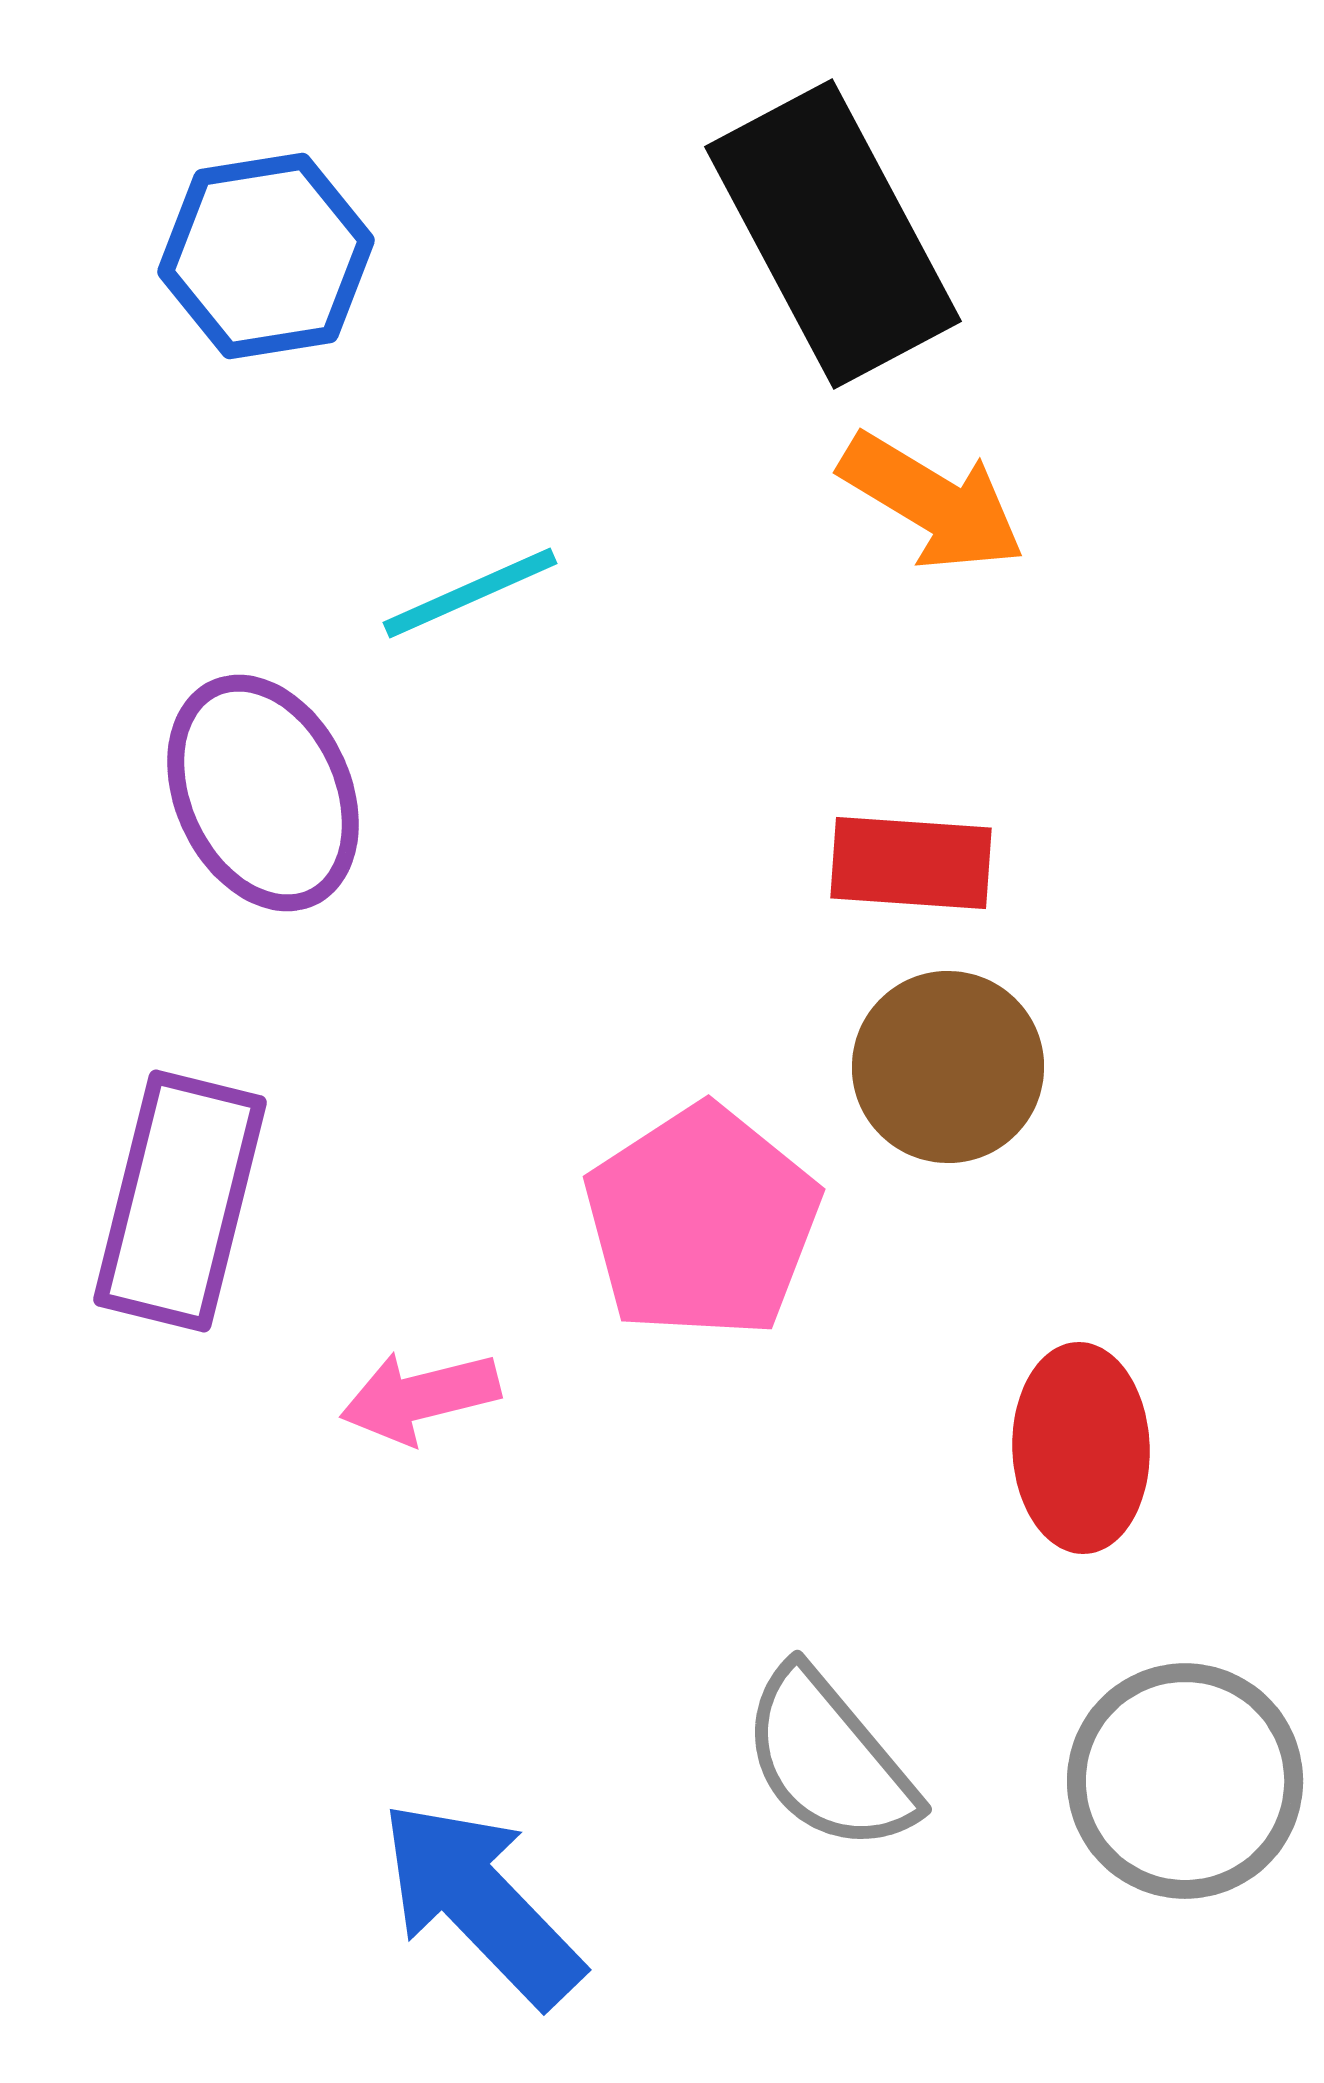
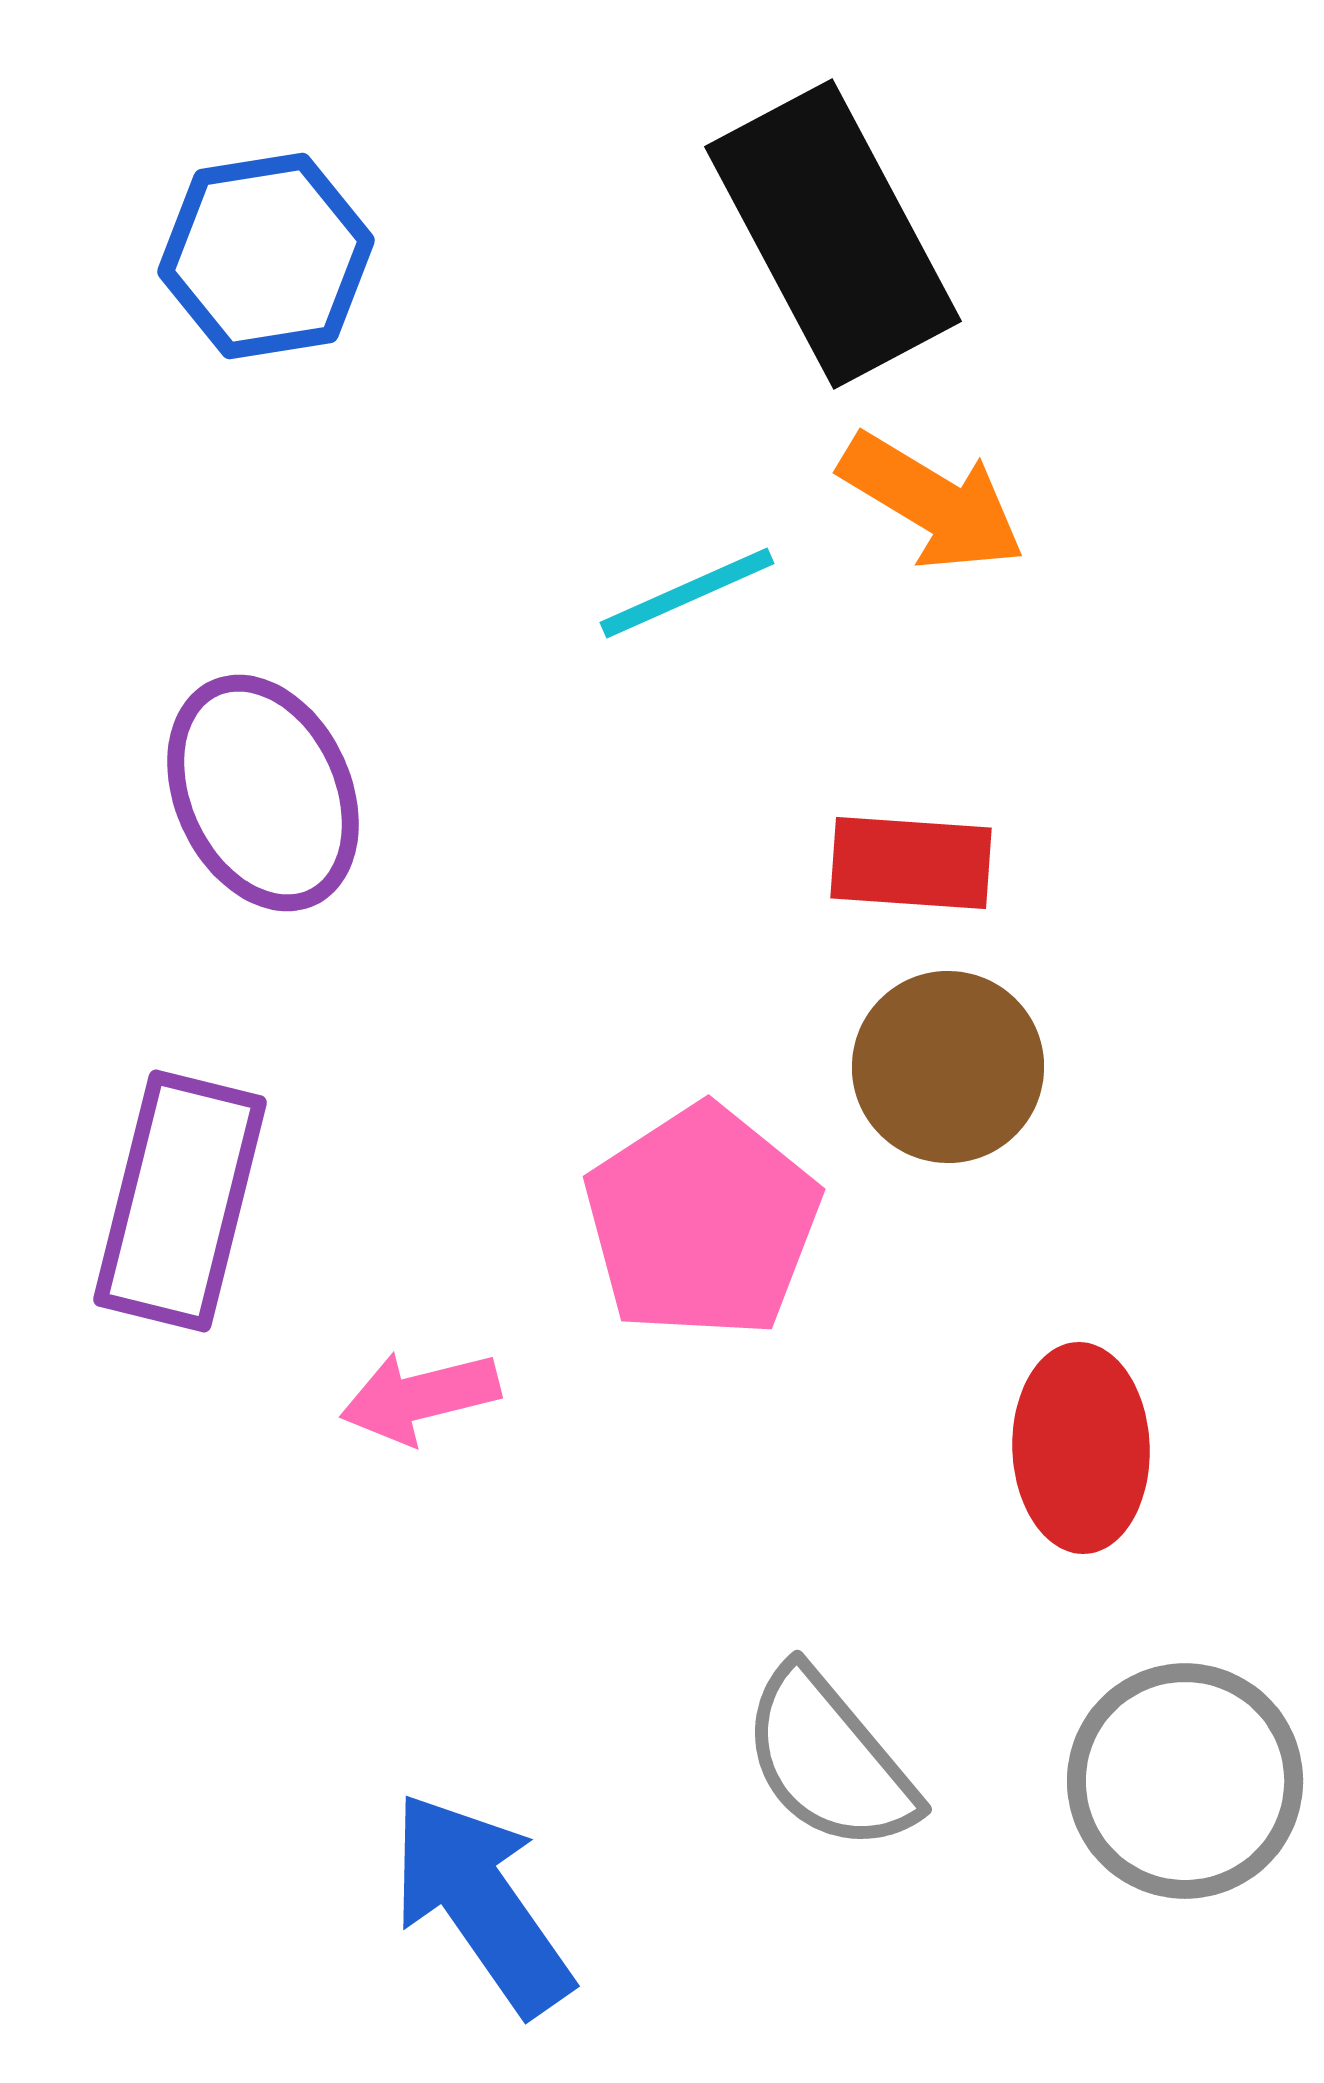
cyan line: moved 217 px right
blue arrow: rotated 9 degrees clockwise
